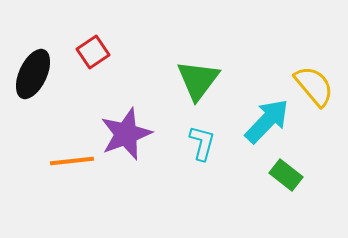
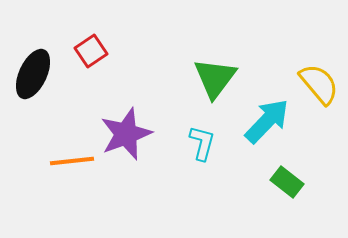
red square: moved 2 px left, 1 px up
green triangle: moved 17 px right, 2 px up
yellow semicircle: moved 5 px right, 2 px up
green rectangle: moved 1 px right, 7 px down
